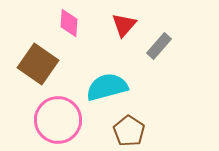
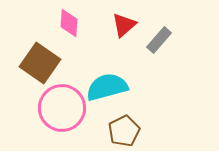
red triangle: rotated 8 degrees clockwise
gray rectangle: moved 6 px up
brown square: moved 2 px right, 1 px up
pink circle: moved 4 px right, 12 px up
brown pentagon: moved 5 px left; rotated 12 degrees clockwise
